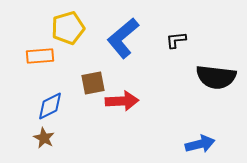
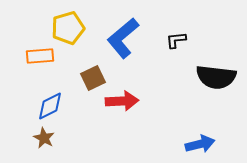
brown square: moved 5 px up; rotated 15 degrees counterclockwise
